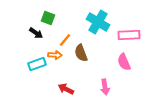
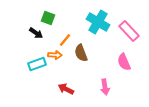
pink rectangle: moved 4 px up; rotated 50 degrees clockwise
